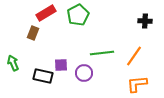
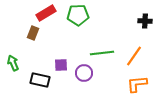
green pentagon: rotated 25 degrees clockwise
black rectangle: moved 3 px left, 4 px down
